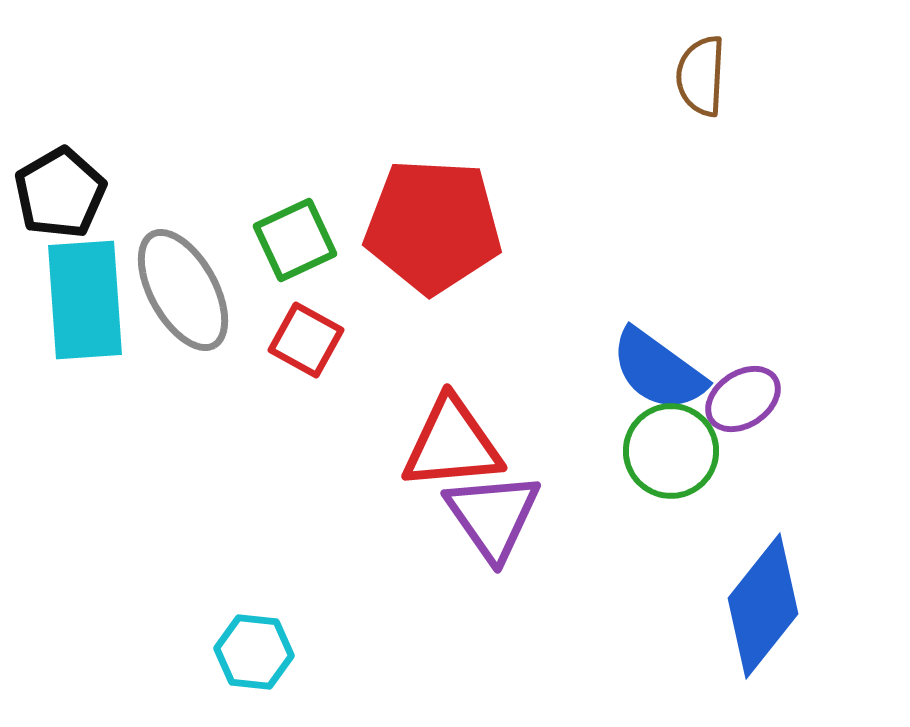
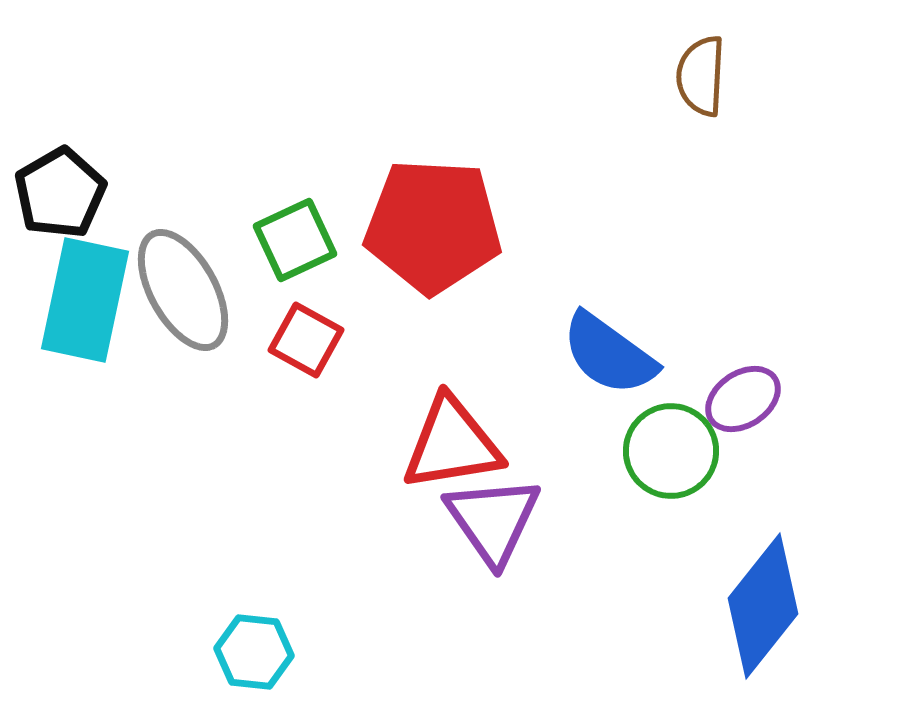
cyan rectangle: rotated 16 degrees clockwise
blue semicircle: moved 49 px left, 16 px up
red triangle: rotated 4 degrees counterclockwise
purple triangle: moved 4 px down
